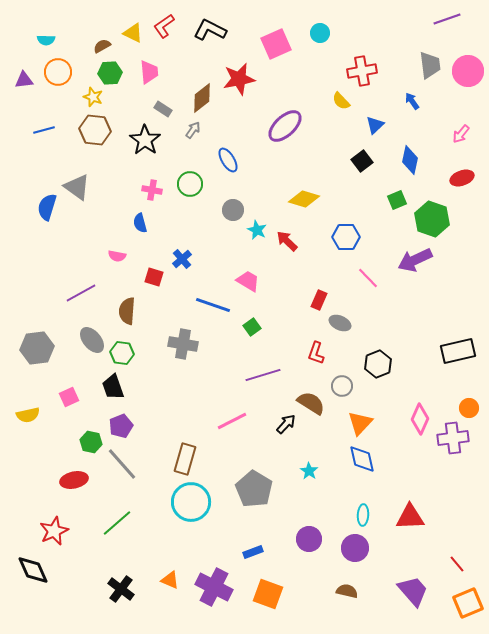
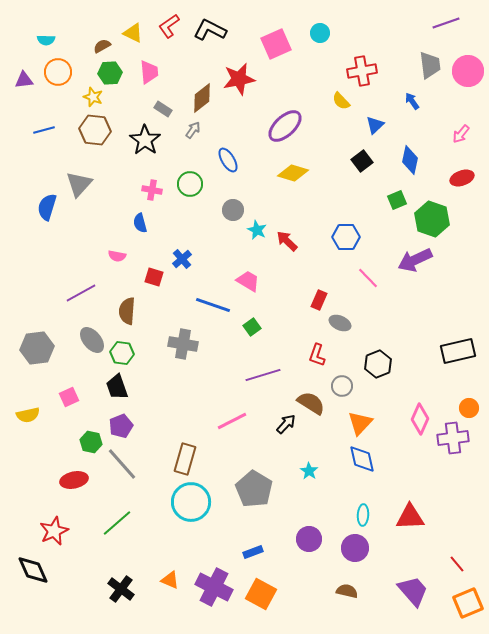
purple line at (447, 19): moved 1 px left, 4 px down
red L-shape at (164, 26): moved 5 px right
gray triangle at (77, 187): moved 2 px right, 3 px up; rotated 36 degrees clockwise
yellow diamond at (304, 199): moved 11 px left, 26 px up
red L-shape at (316, 353): moved 1 px right, 2 px down
black trapezoid at (113, 387): moved 4 px right
orange square at (268, 594): moved 7 px left; rotated 8 degrees clockwise
